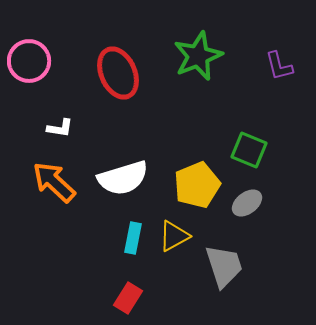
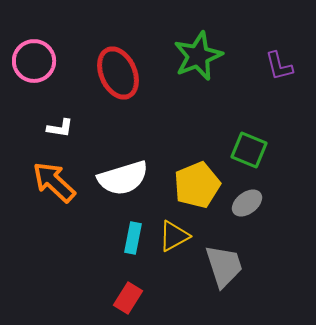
pink circle: moved 5 px right
